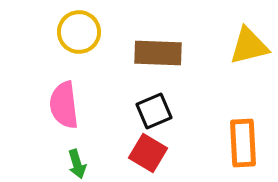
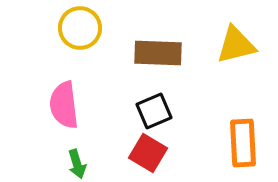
yellow circle: moved 1 px right, 4 px up
yellow triangle: moved 13 px left, 1 px up
